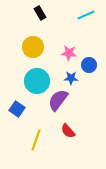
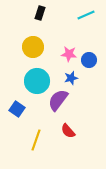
black rectangle: rotated 48 degrees clockwise
pink star: moved 1 px down
blue circle: moved 5 px up
blue star: rotated 16 degrees counterclockwise
